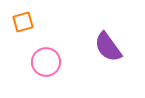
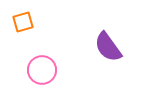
pink circle: moved 4 px left, 8 px down
